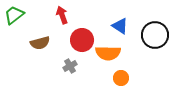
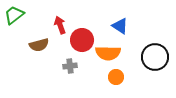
red arrow: moved 2 px left, 10 px down
black circle: moved 22 px down
brown semicircle: moved 1 px left, 2 px down
gray cross: rotated 24 degrees clockwise
orange circle: moved 5 px left, 1 px up
